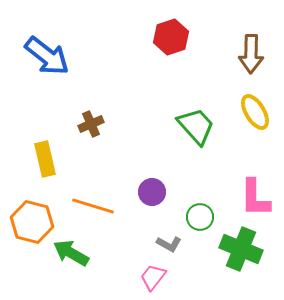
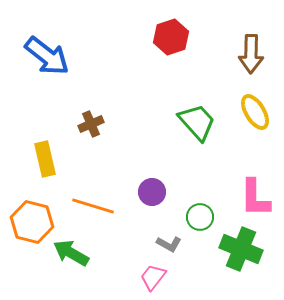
green trapezoid: moved 1 px right, 4 px up
